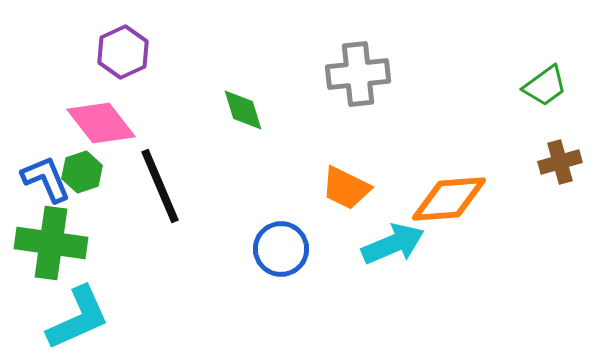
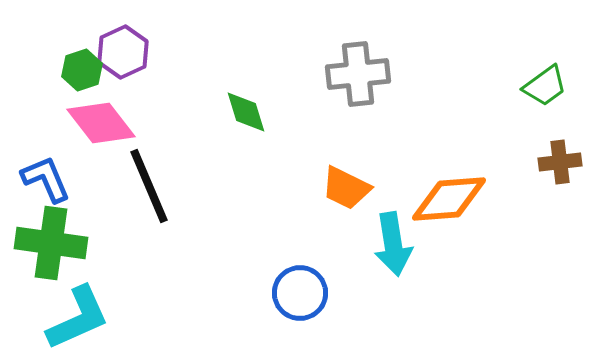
green diamond: moved 3 px right, 2 px down
brown cross: rotated 9 degrees clockwise
green hexagon: moved 102 px up
black line: moved 11 px left
cyan arrow: rotated 104 degrees clockwise
blue circle: moved 19 px right, 44 px down
